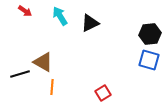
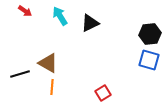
brown triangle: moved 5 px right, 1 px down
